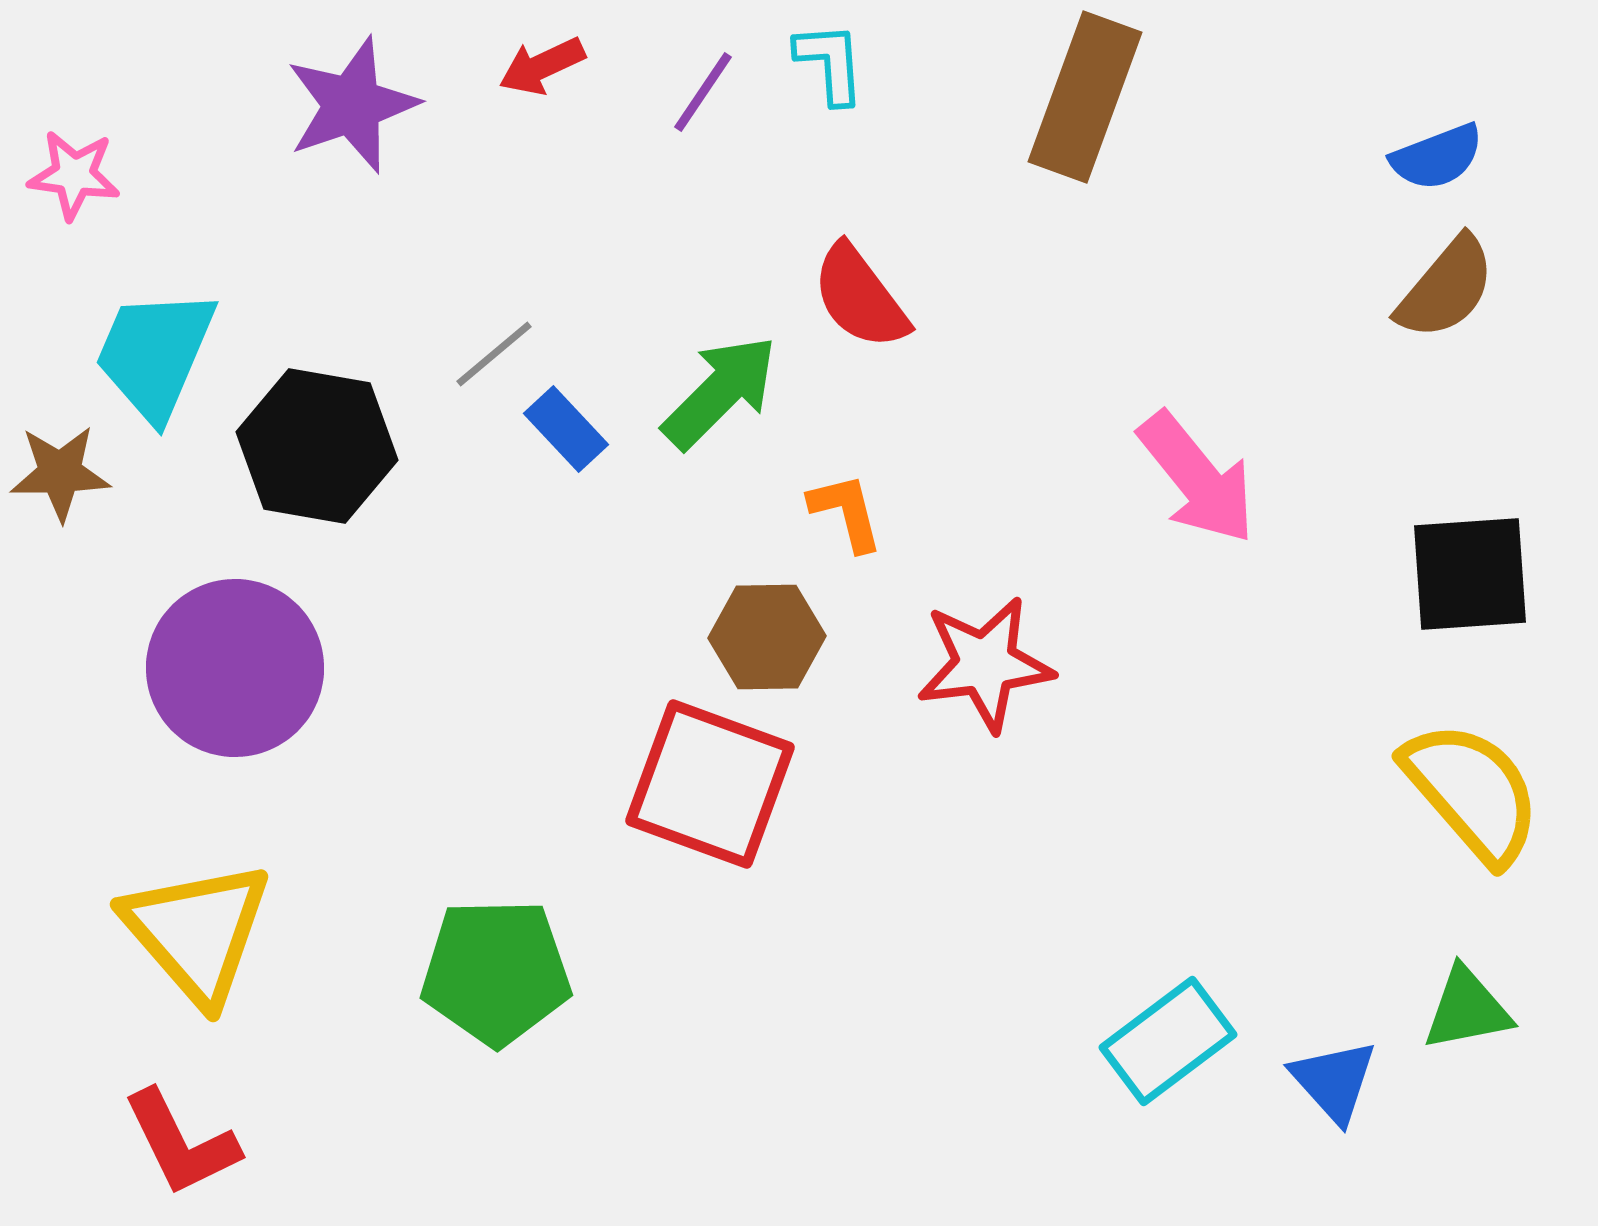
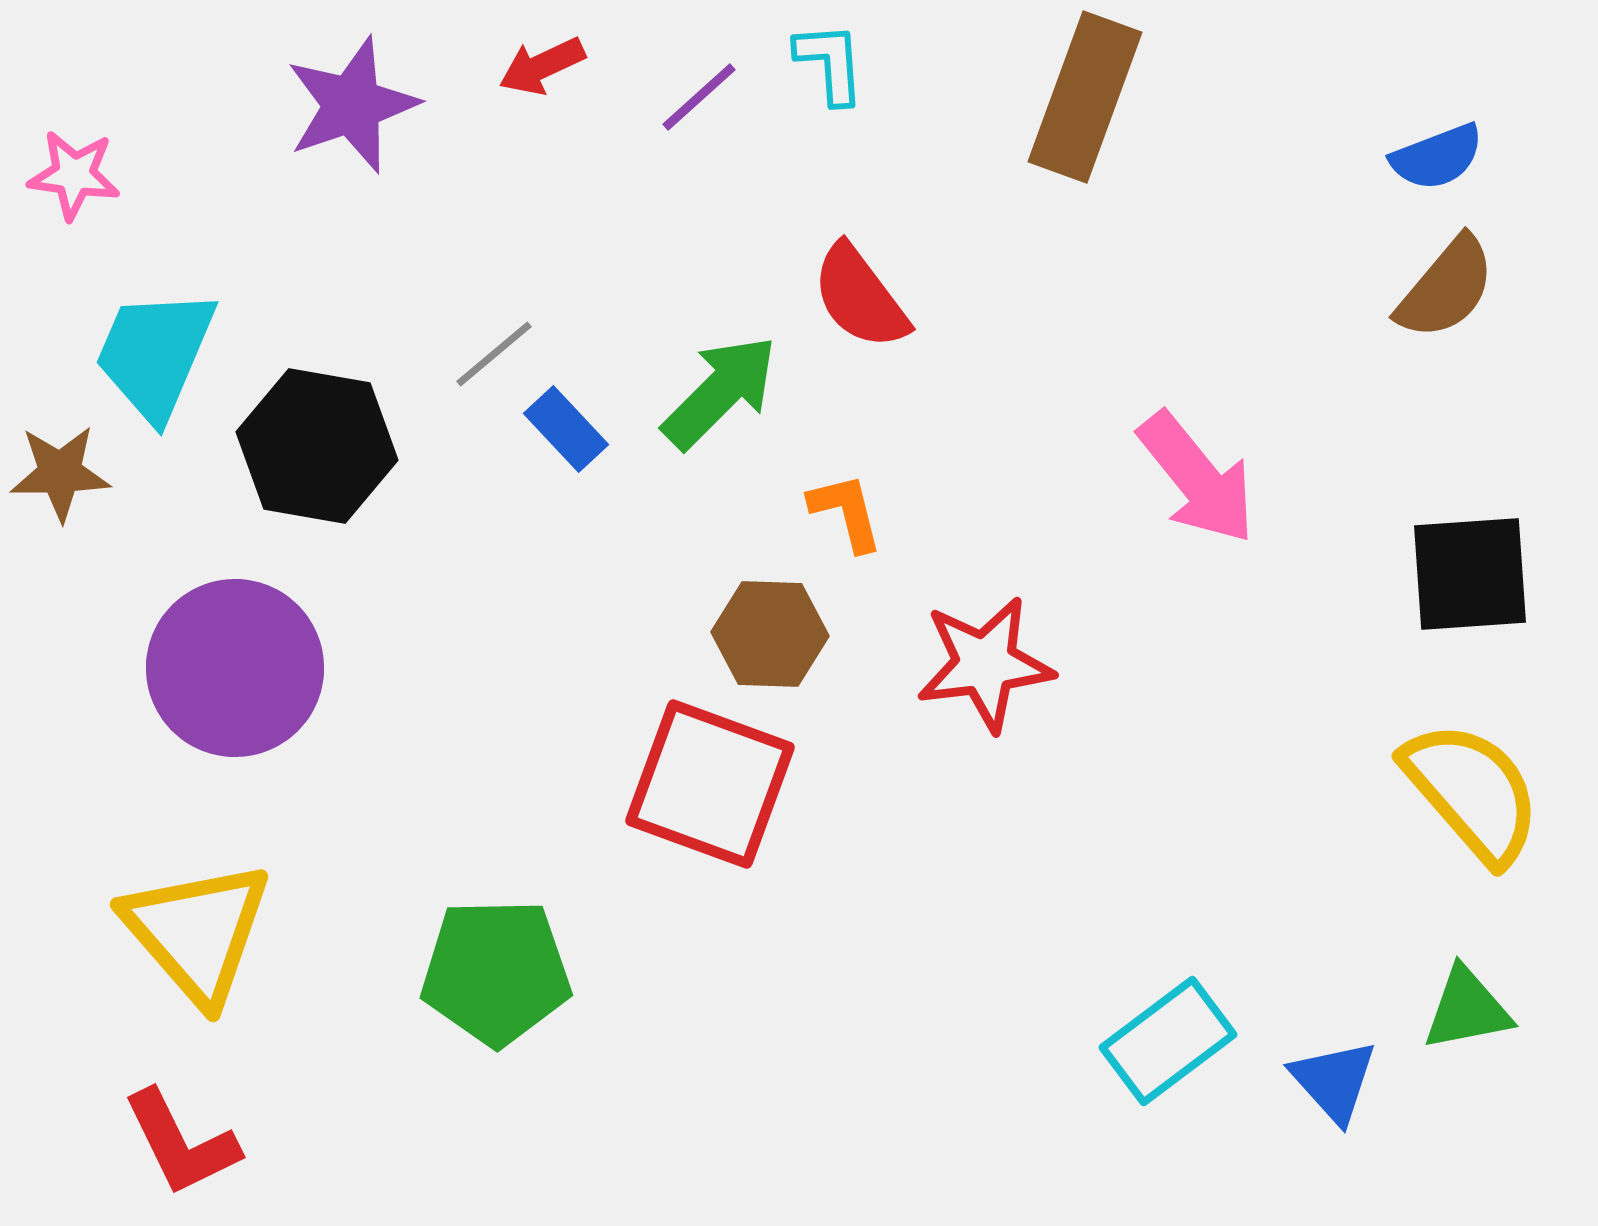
purple line: moved 4 px left, 5 px down; rotated 14 degrees clockwise
brown hexagon: moved 3 px right, 3 px up; rotated 3 degrees clockwise
